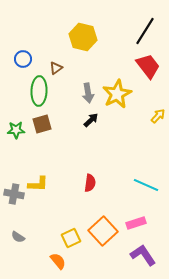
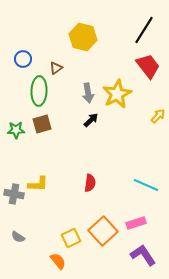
black line: moved 1 px left, 1 px up
